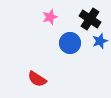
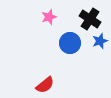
pink star: moved 1 px left
red semicircle: moved 8 px right, 6 px down; rotated 72 degrees counterclockwise
